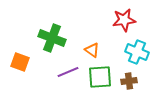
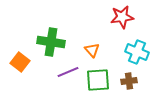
red star: moved 2 px left, 3 px up
green cross: moved 1 px left, 4 px down; rotated 12 degrees counterclockwise
orange triangle: rotated 14 degrees clockwise
orange square: rotated 18 degrees clockwise
green square: moved 2 px left, 3 px down
